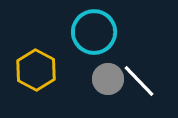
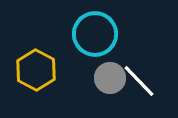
cyan circle: moved 1 px right, 2 px down
gray circle: moved 2 px right, 1 px up
